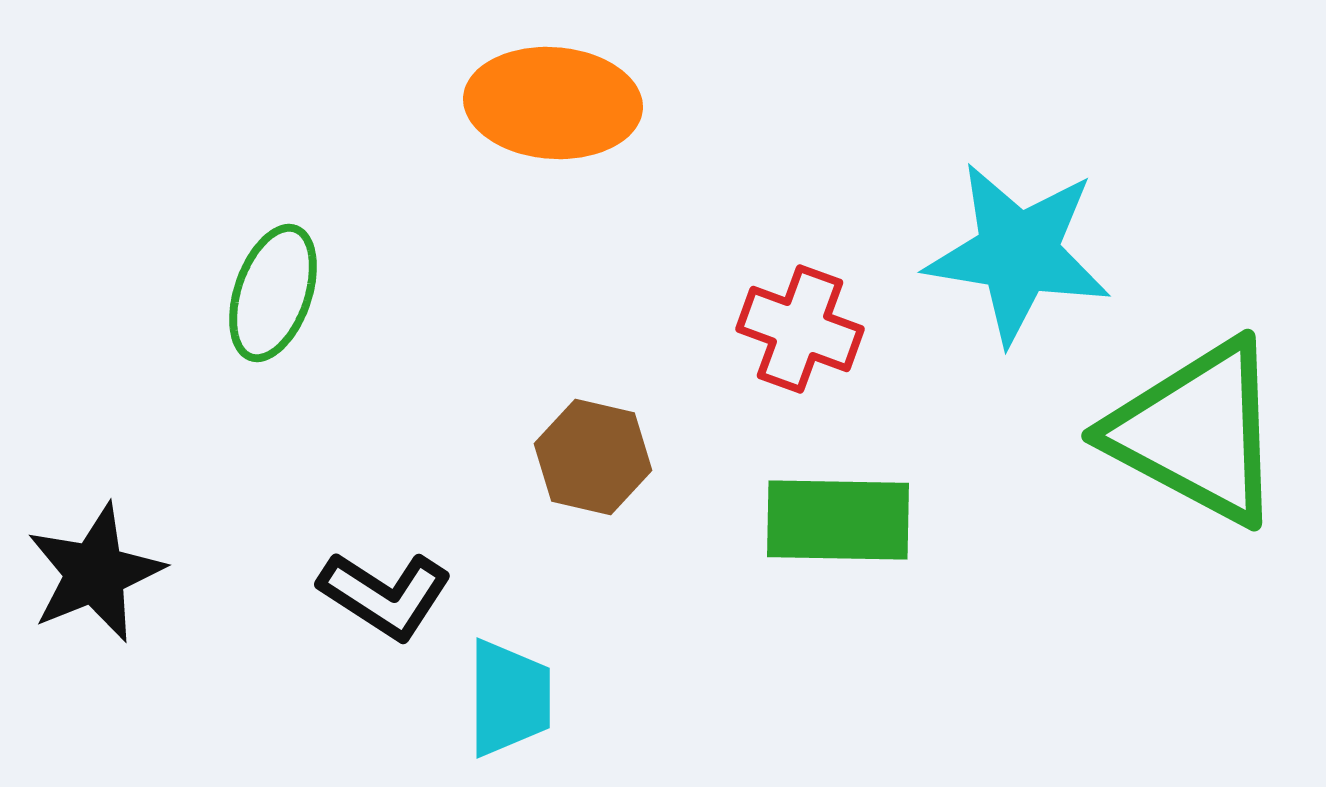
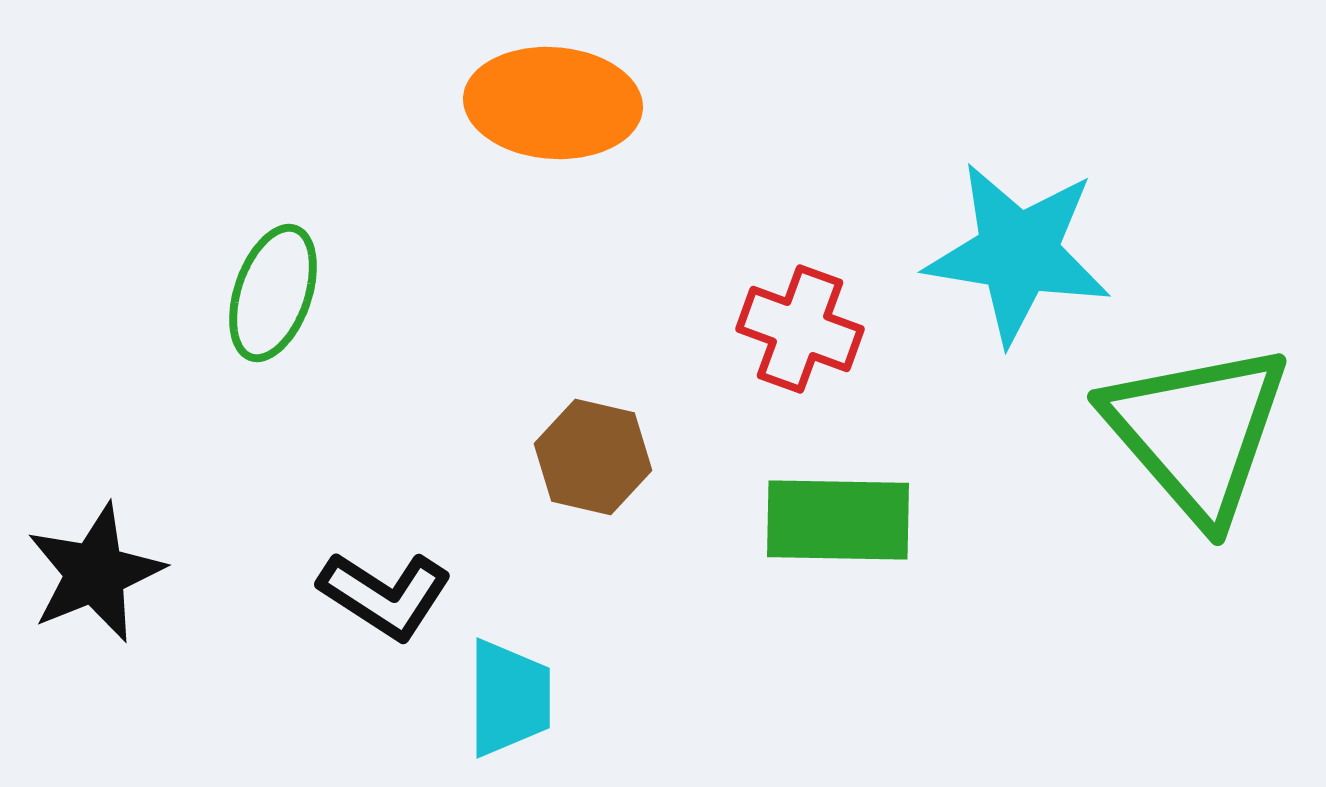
green triangle: rotated 21 degrees clockwise
